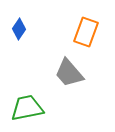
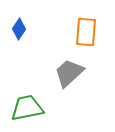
orange rectangle: rotated 16 degrees counterclockwise
gray trapezoid: rotated 88 degrees clockwise
